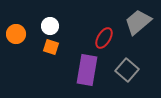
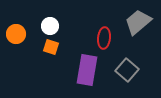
red ellipse: rotated 25 degrees counterclockwise
